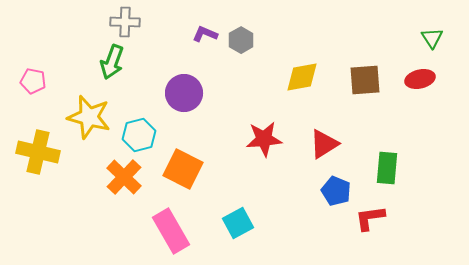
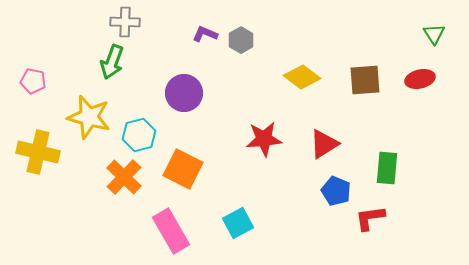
green triangle: moved 2 px right, 4 px up
yellow diamond: rotated 48 degrees clockwise
